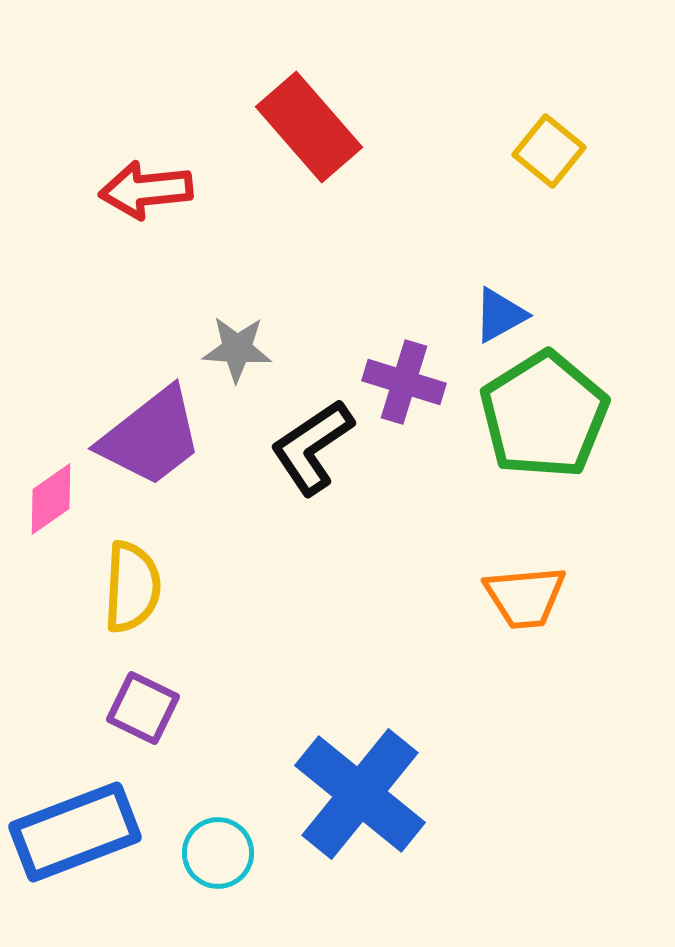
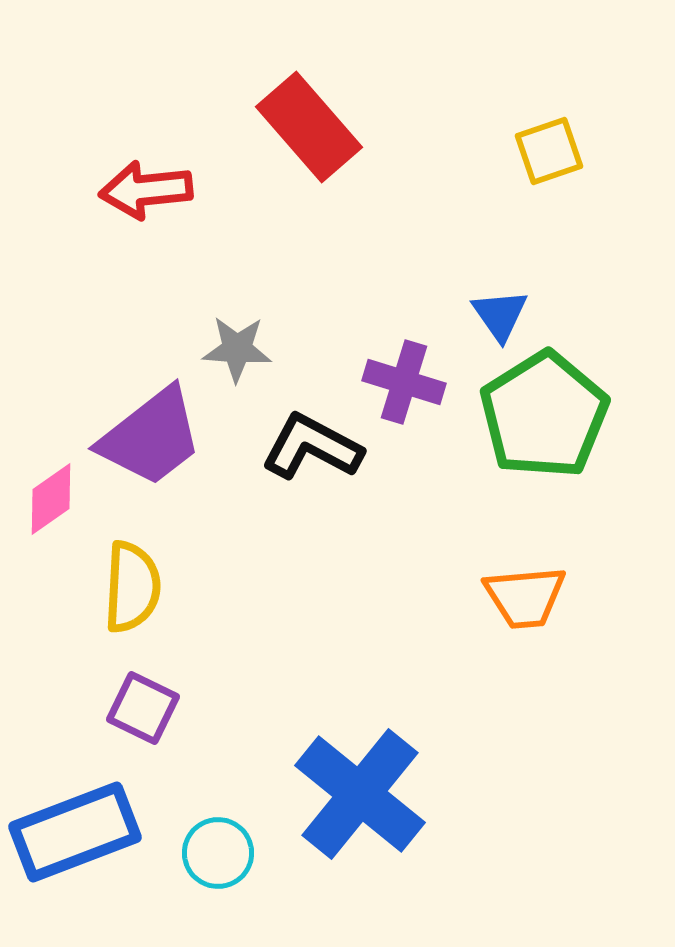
yellow square: rotated 32 degrees clockwise
blue triangle: rotated 36 degrees counterclockwise
black L-shape: rotated 62 degrees clockwise
